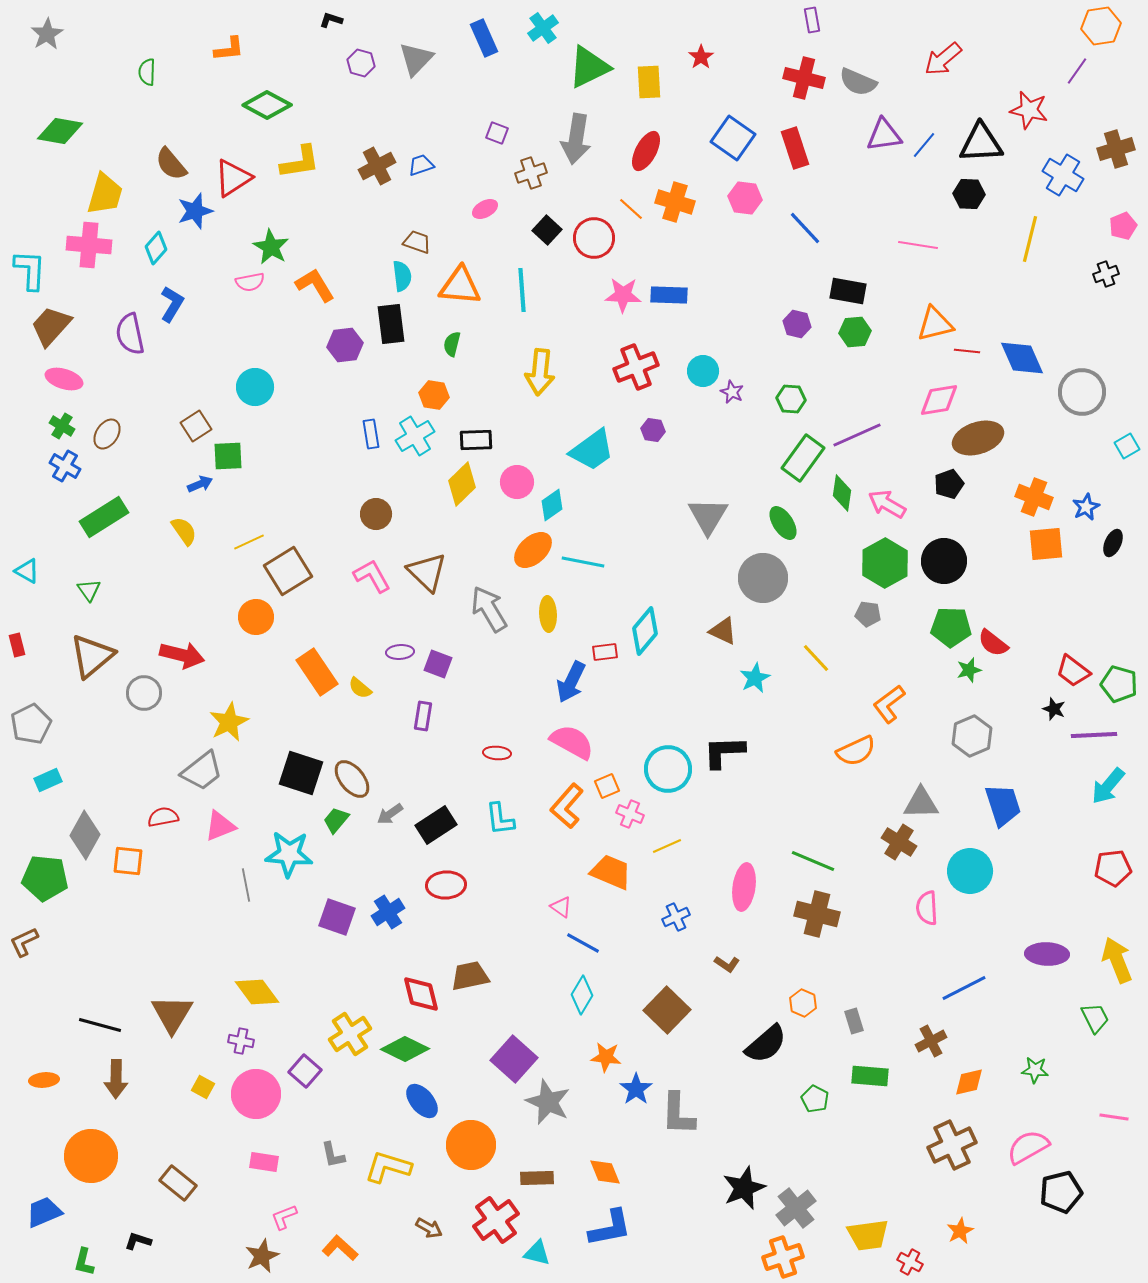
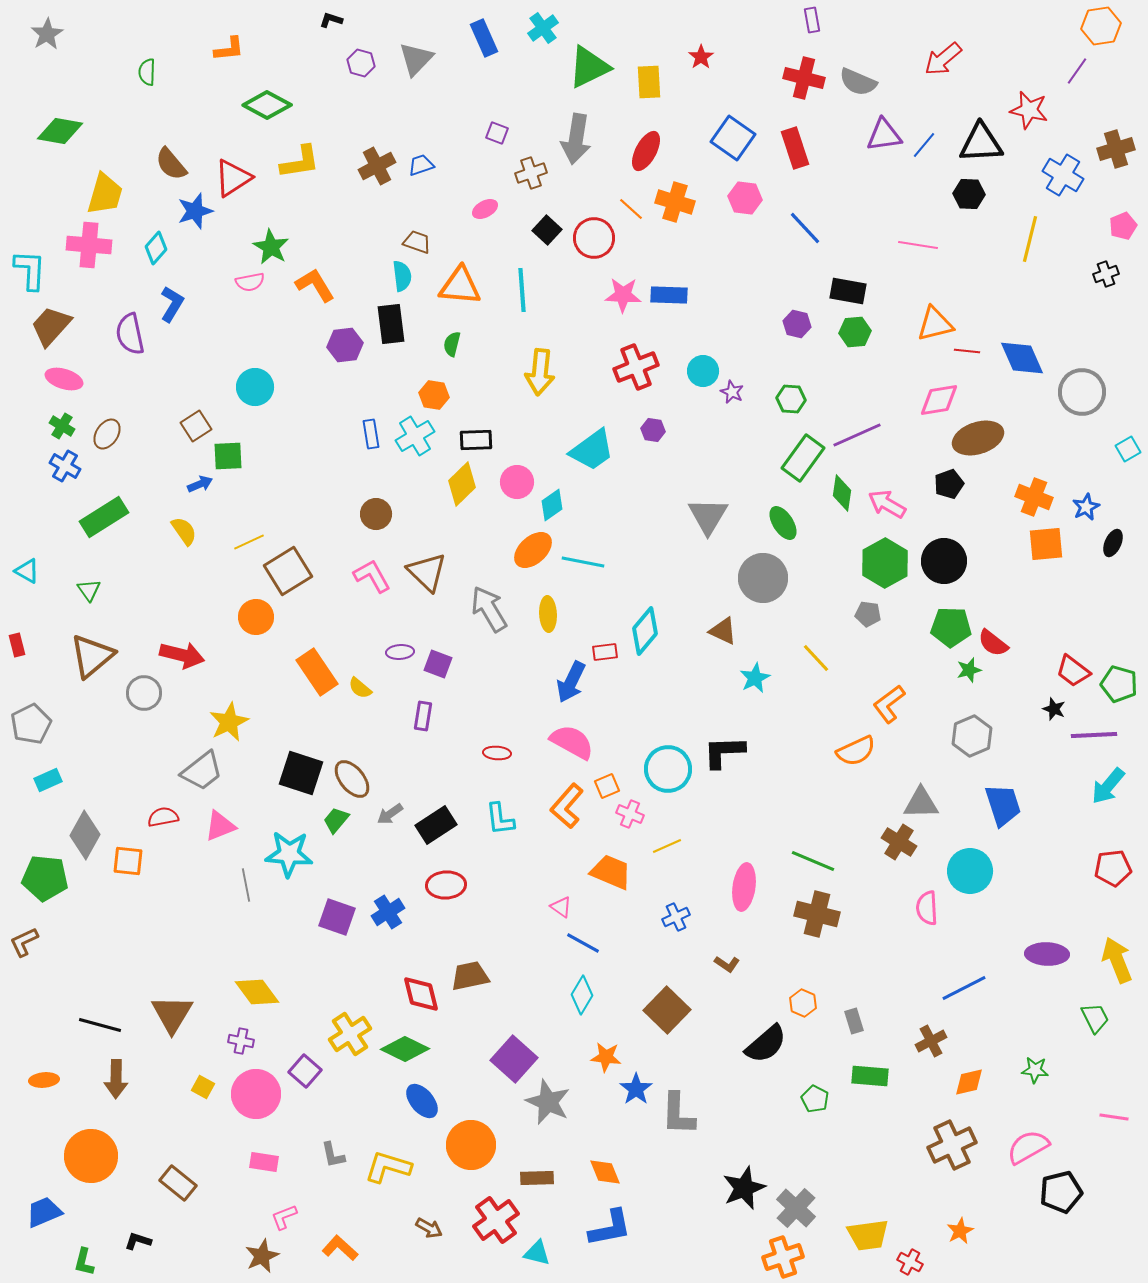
cyan square at (1127, 446): moved 1 px right, 3 px down
gray cross at (796, 1208): rotated 9 degrees counterclockwise
